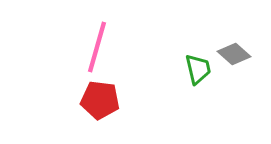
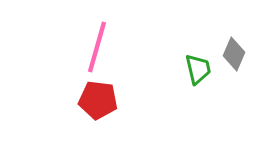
gray diamond: rotated 72 degrees clockwise
red pentagon: moved 2 px left
